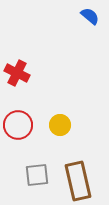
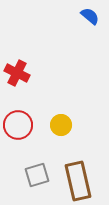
yellow circle: moved 1 px right
gray square: rotated 10 degrees counterclockwise
